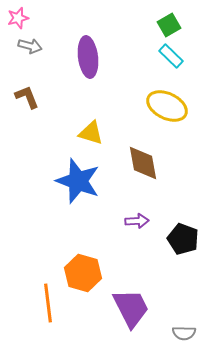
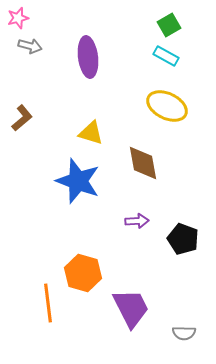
cyan rectangle: moved 5 px left; rotated 15 degrees counterclockwise
brown L-shape: moved 5 px left, 21 px down; rotated 72 degrees clockwise
